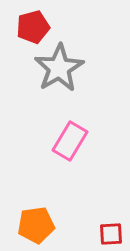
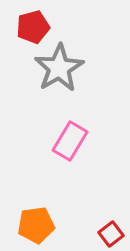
red square: rotated 35 degrees counterclockwise
